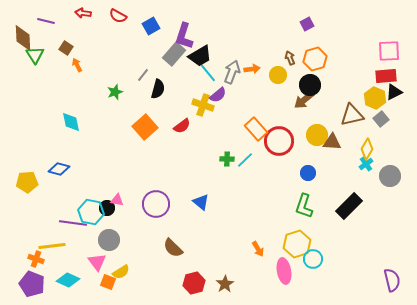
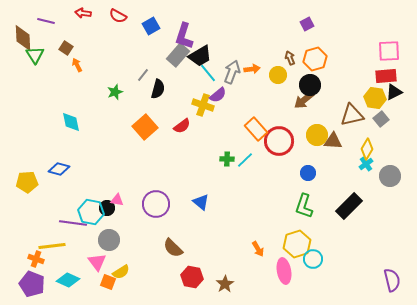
gray rectangle at (174, 54): moved 4 px right, 1 px down
yellow hexagon at (375, 98): rotated 15 degrees counterclockwise
brown triangle at (332, 142): moved 1 px right, 1 px up
red hexagon at (194, 283): moved 2 px left, 6 px up; rotated 25 degrees clockwise
